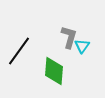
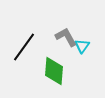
gray L-shape: moved 3 px left; rotated 45 degrees counterclockwise
black line: moved 5 px right, 4 px up
